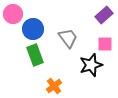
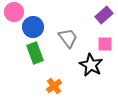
pink circle: moved 1 px right, 2 px up
blue circle: moved 2 px up
green rectangle: moved 2 px up
black star: rotated 25 degrees counterclockwise
